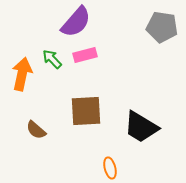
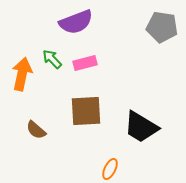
purple semicircle: rotated 28 degrees clockwise
pink rectangle: moved 8 px down
orange ellipse: moved 1 px down; rotated 40 degrees clockwise
